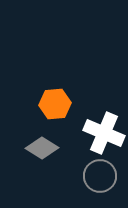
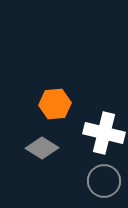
white cross: rotated 9 degrees counterclockwise
gray circle: moved 4 px right, 5 px down
